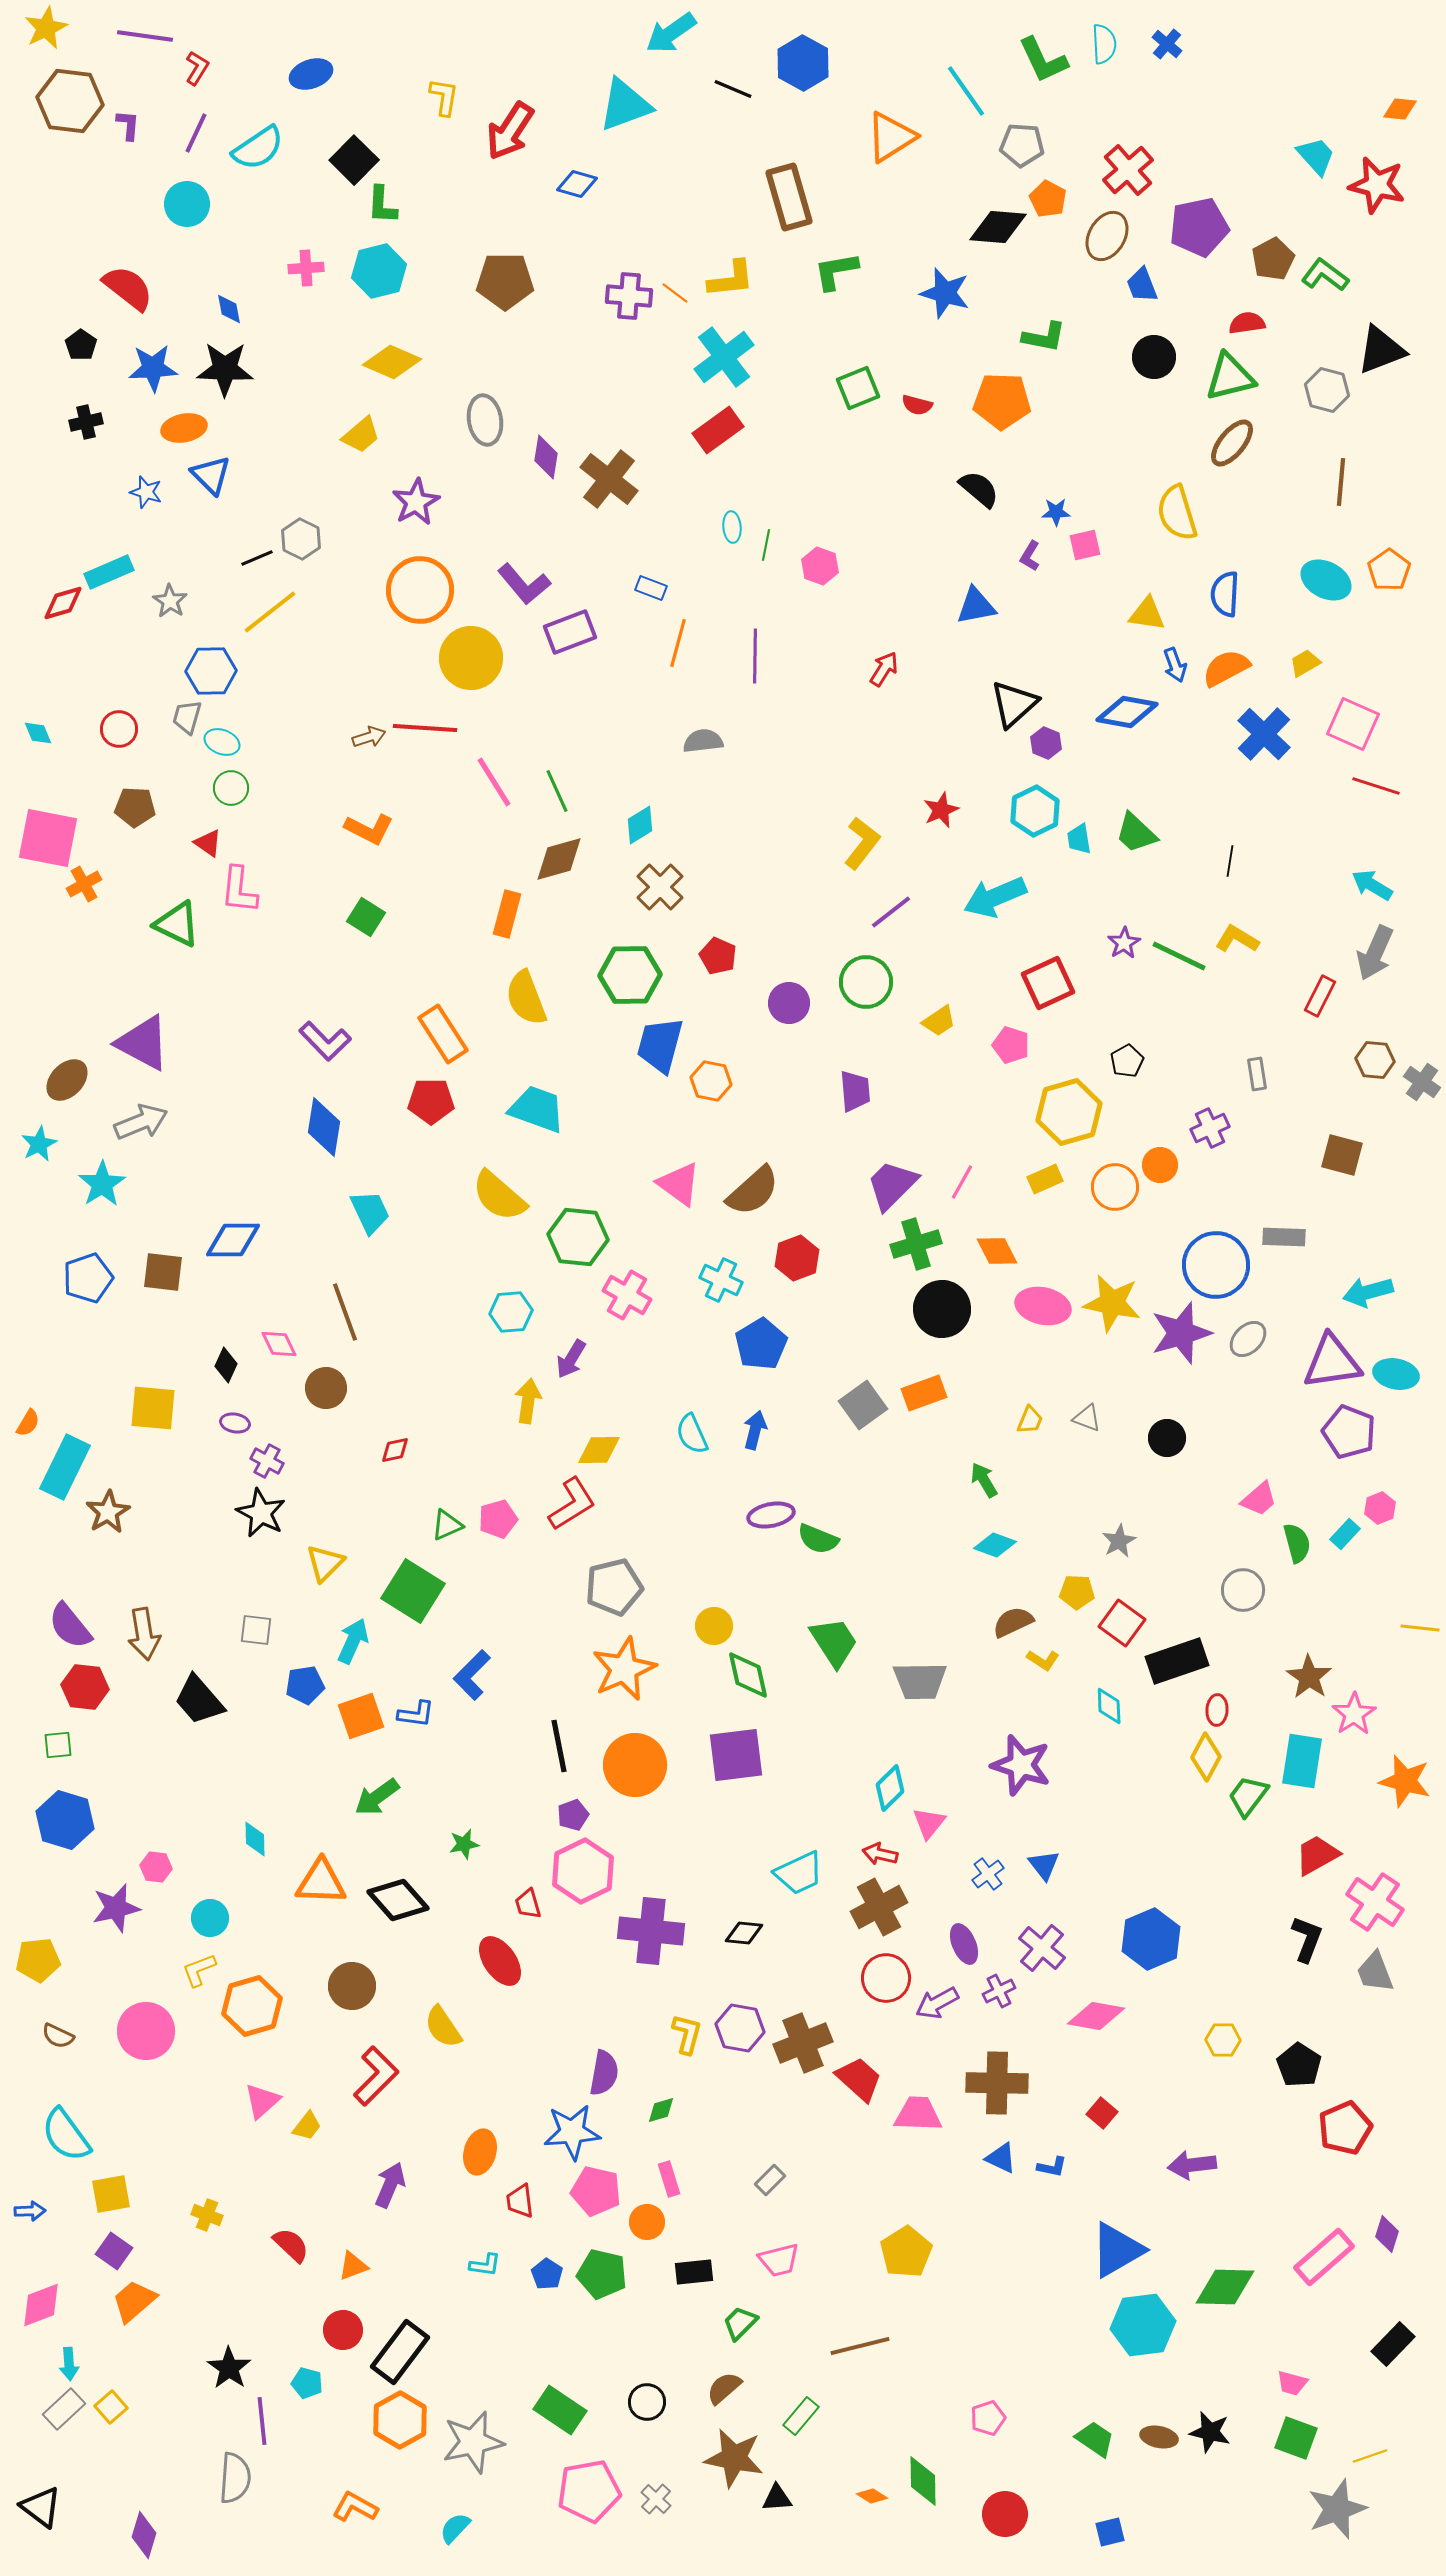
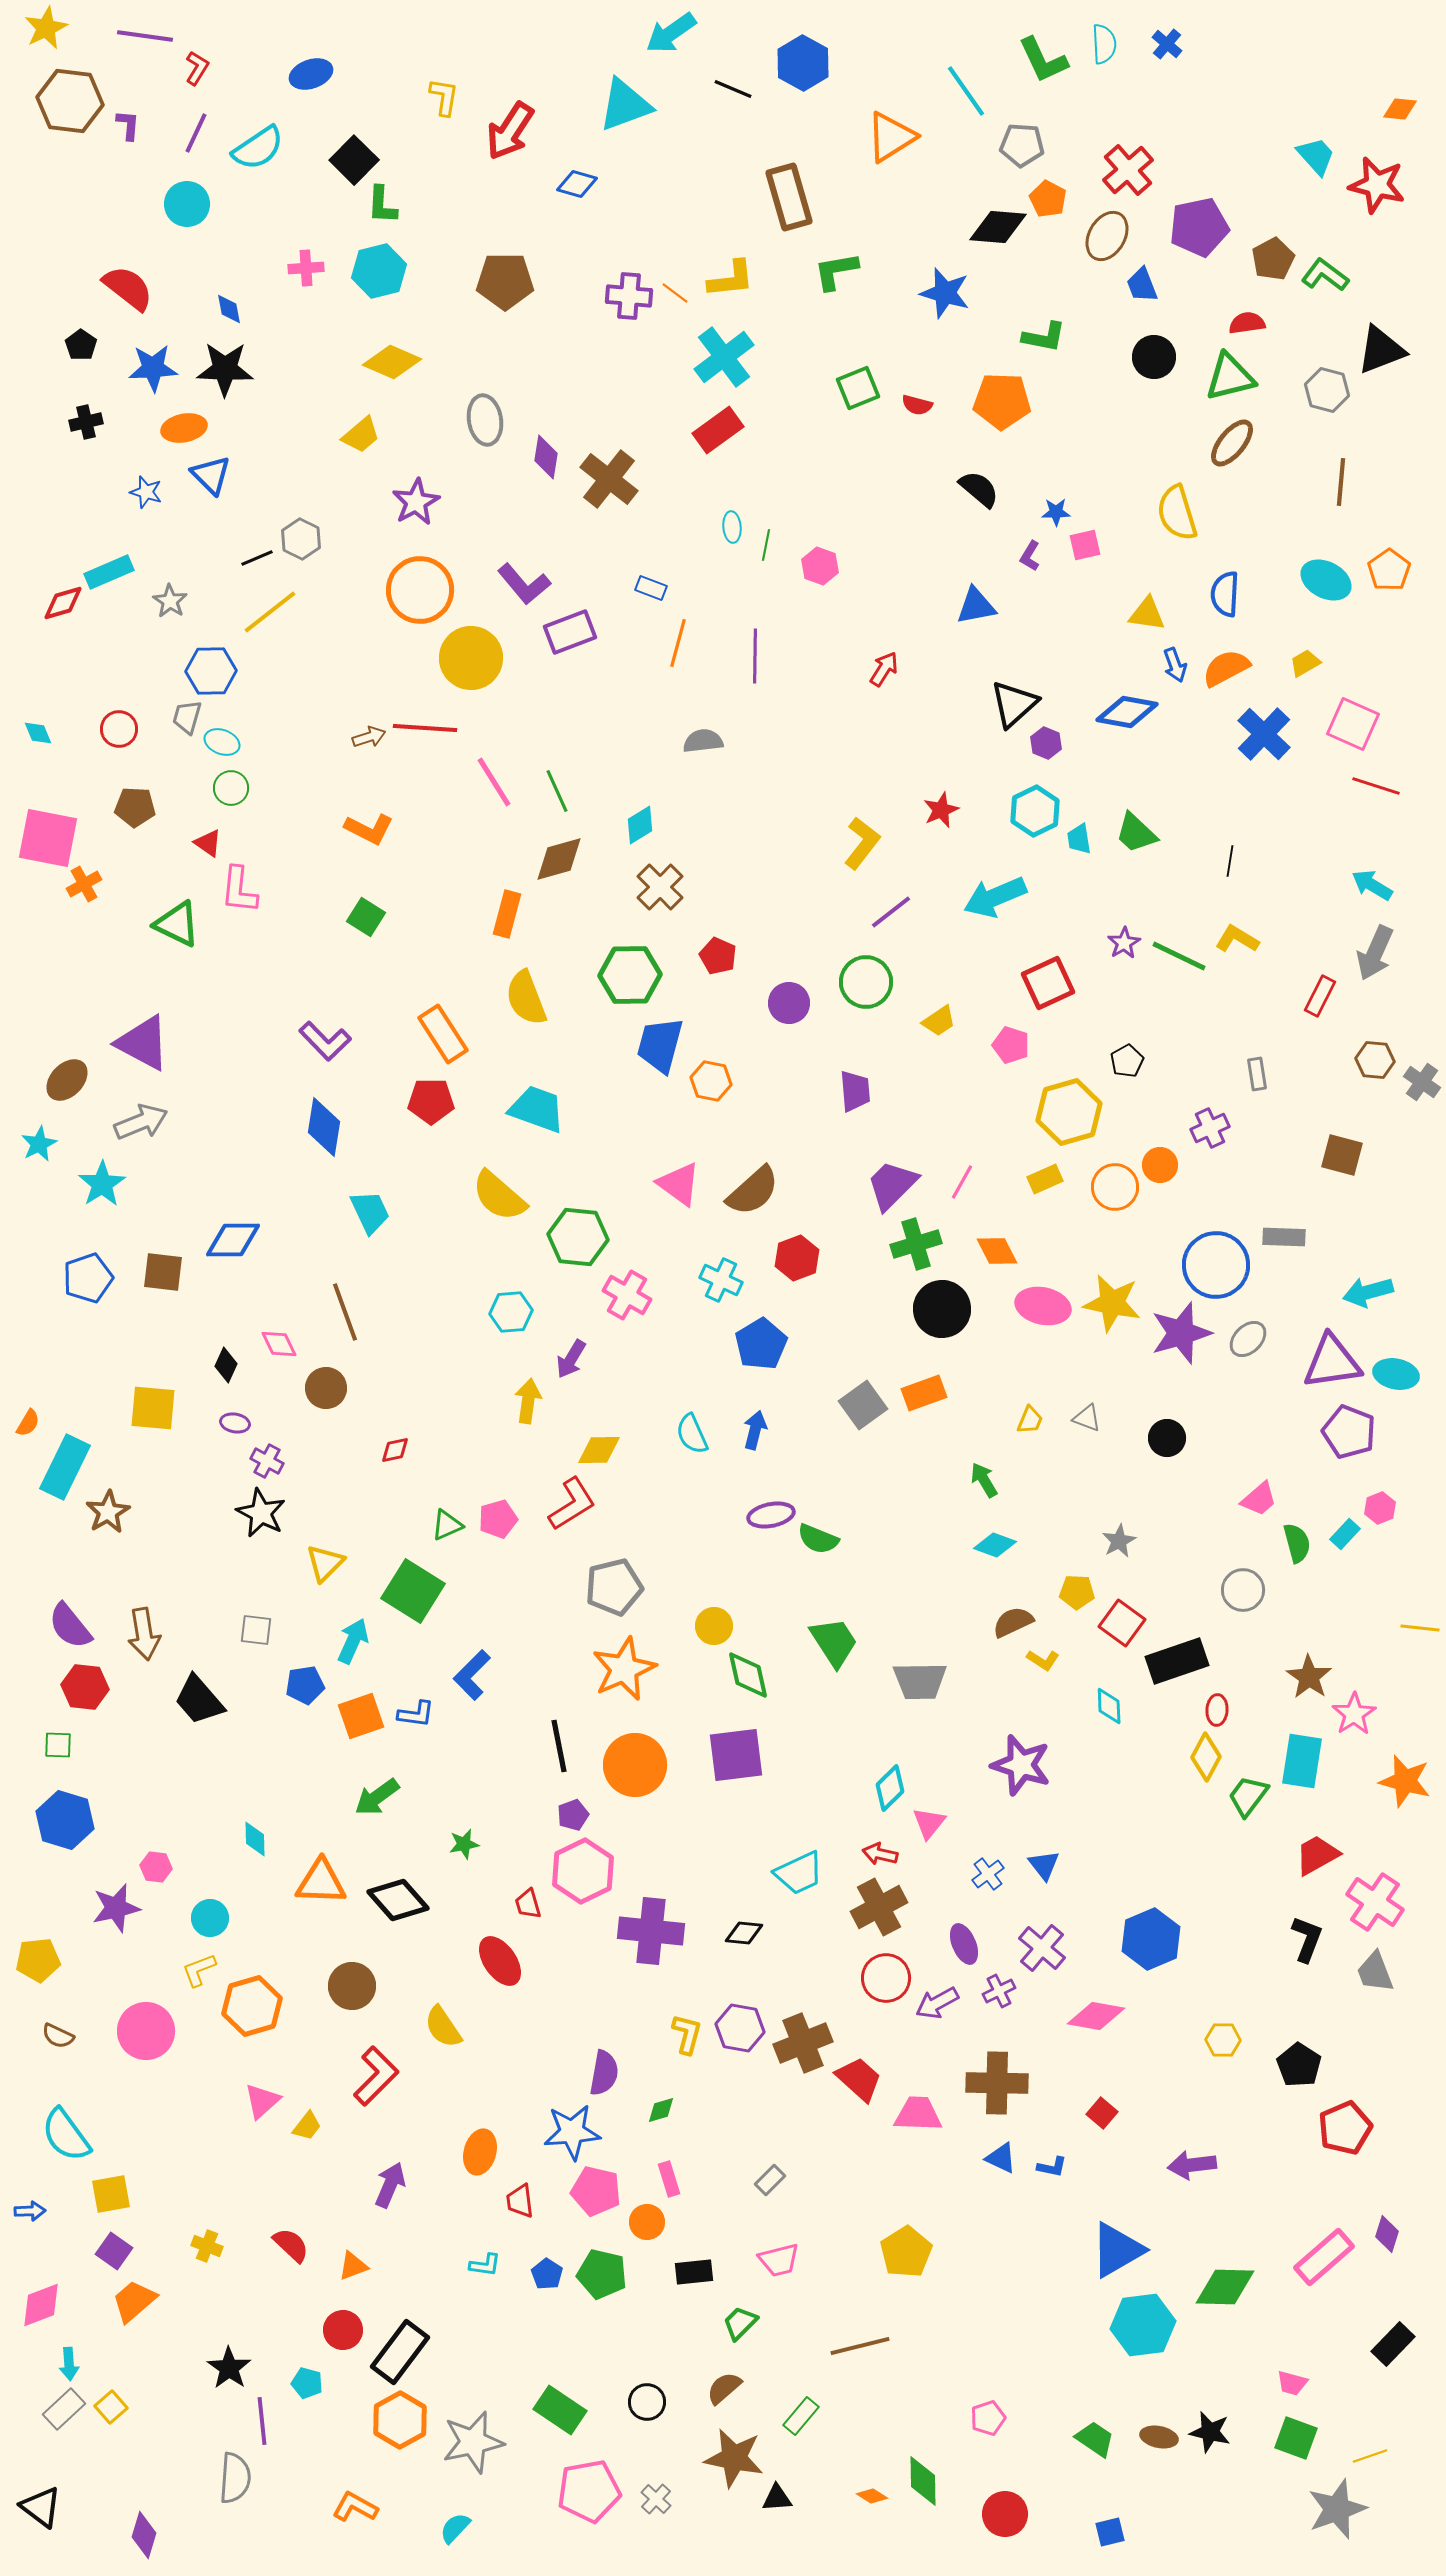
green square at (58, 1745): rotated 8 degrees clockwise
yellow cross at (207, 2215): moved 31 px down
